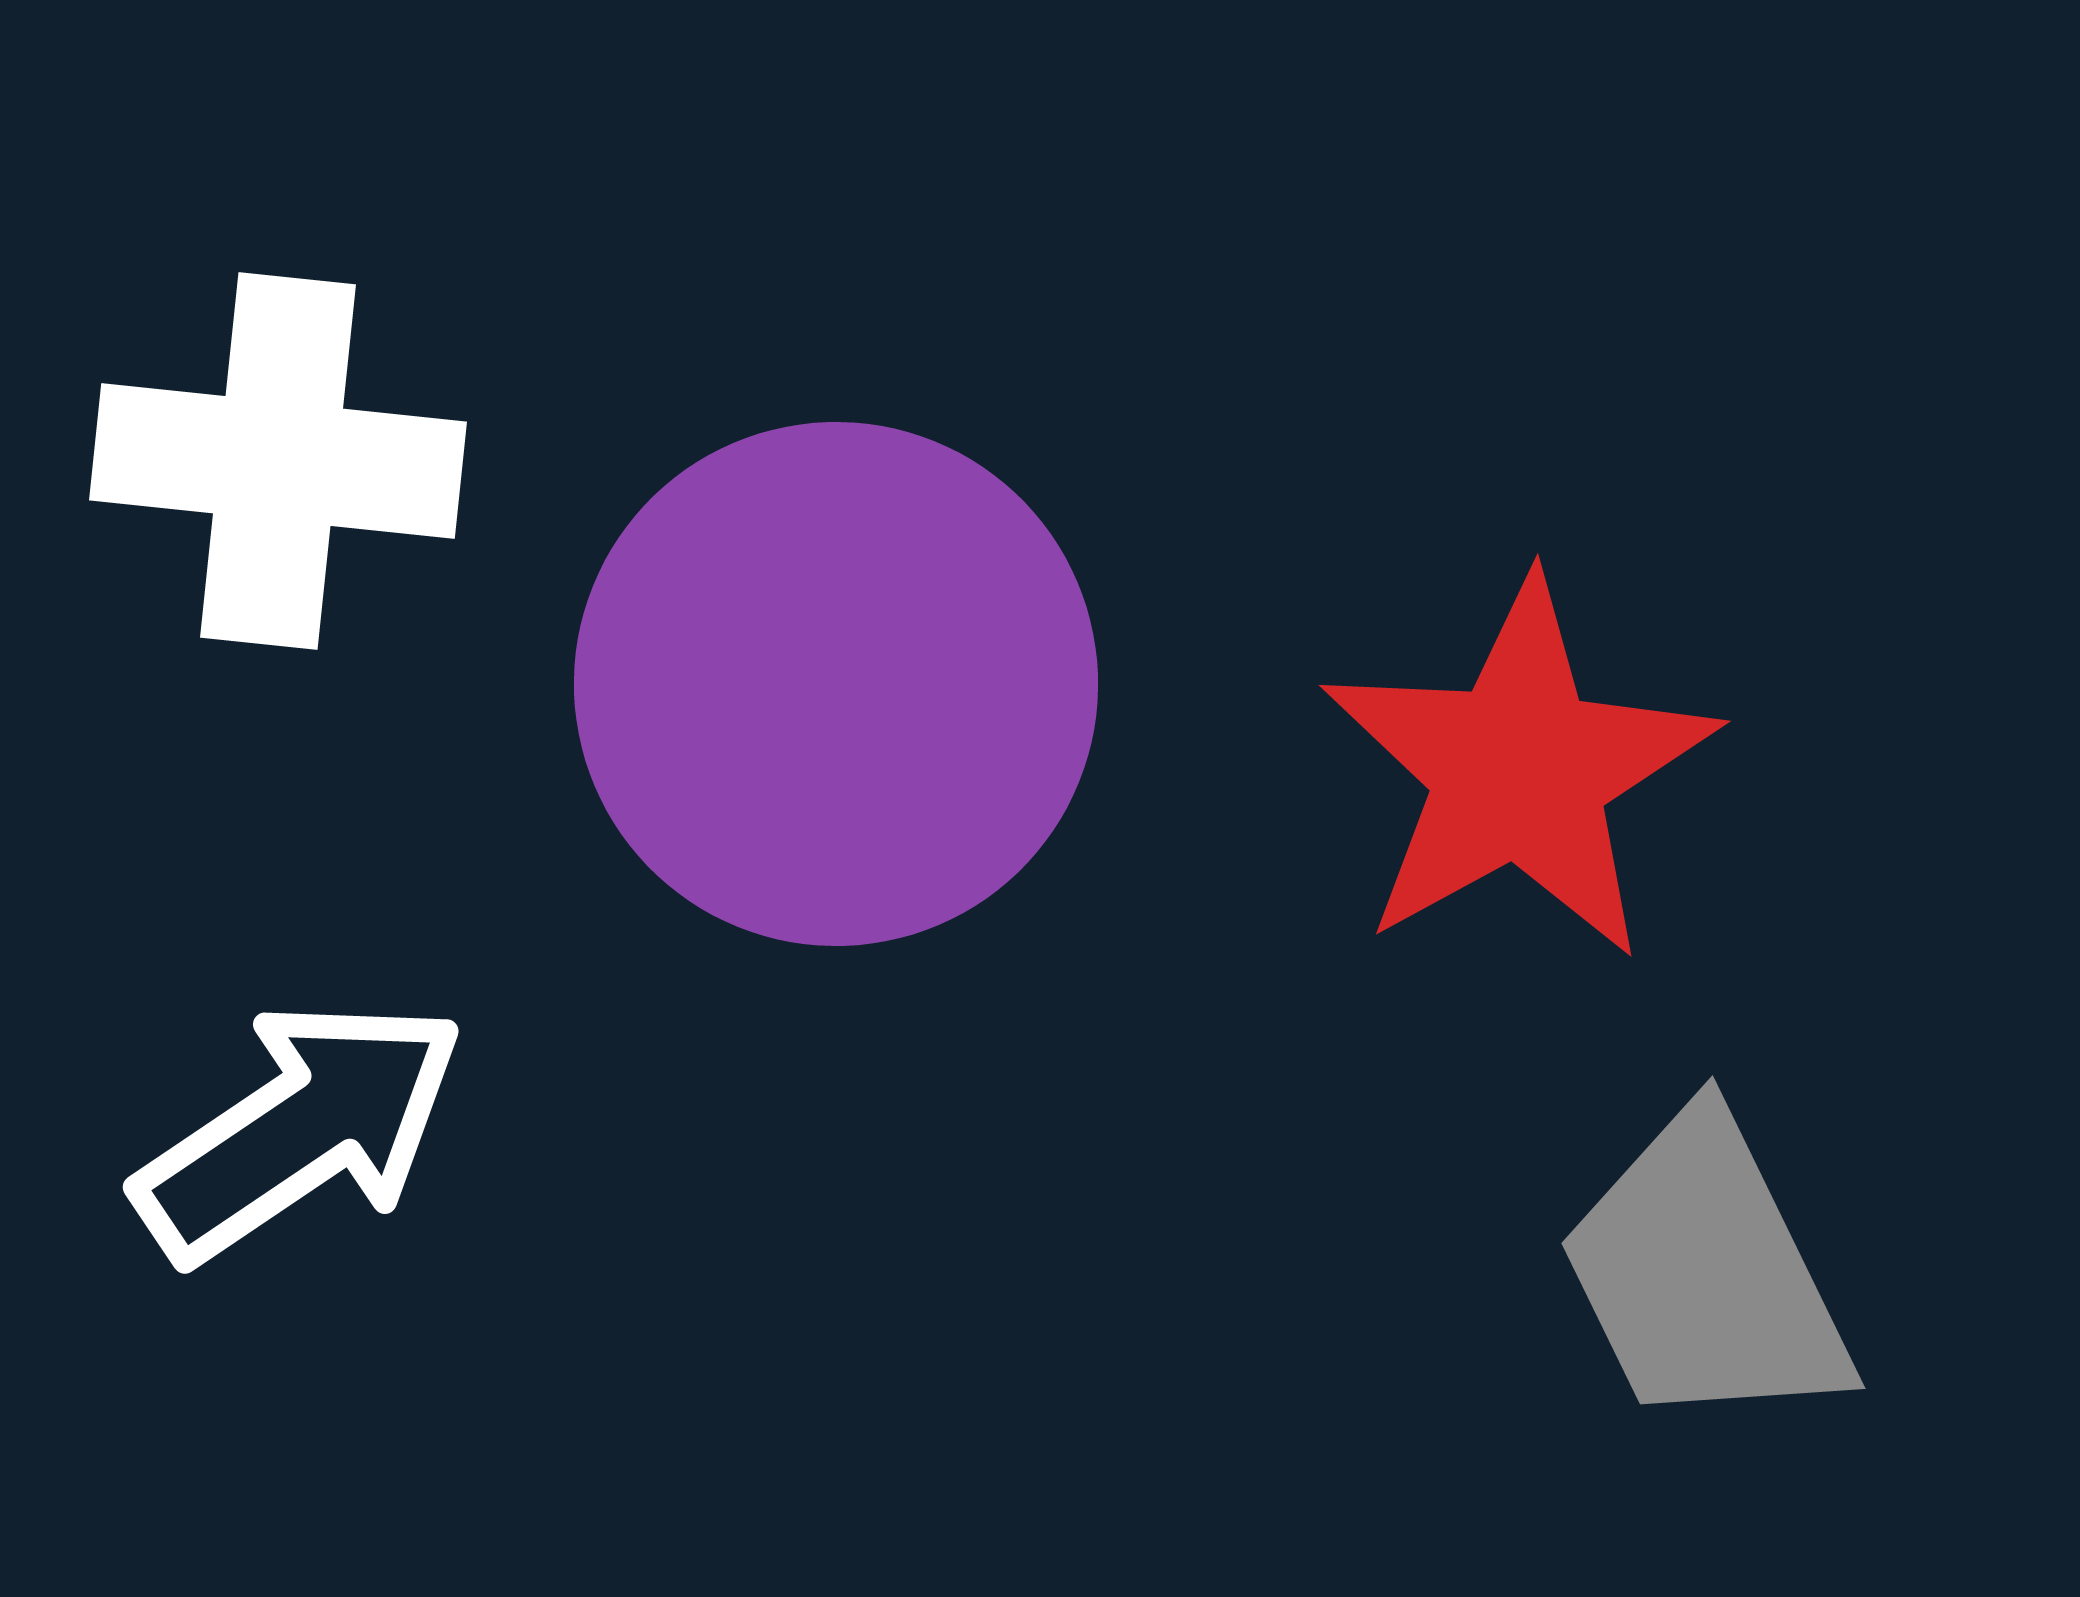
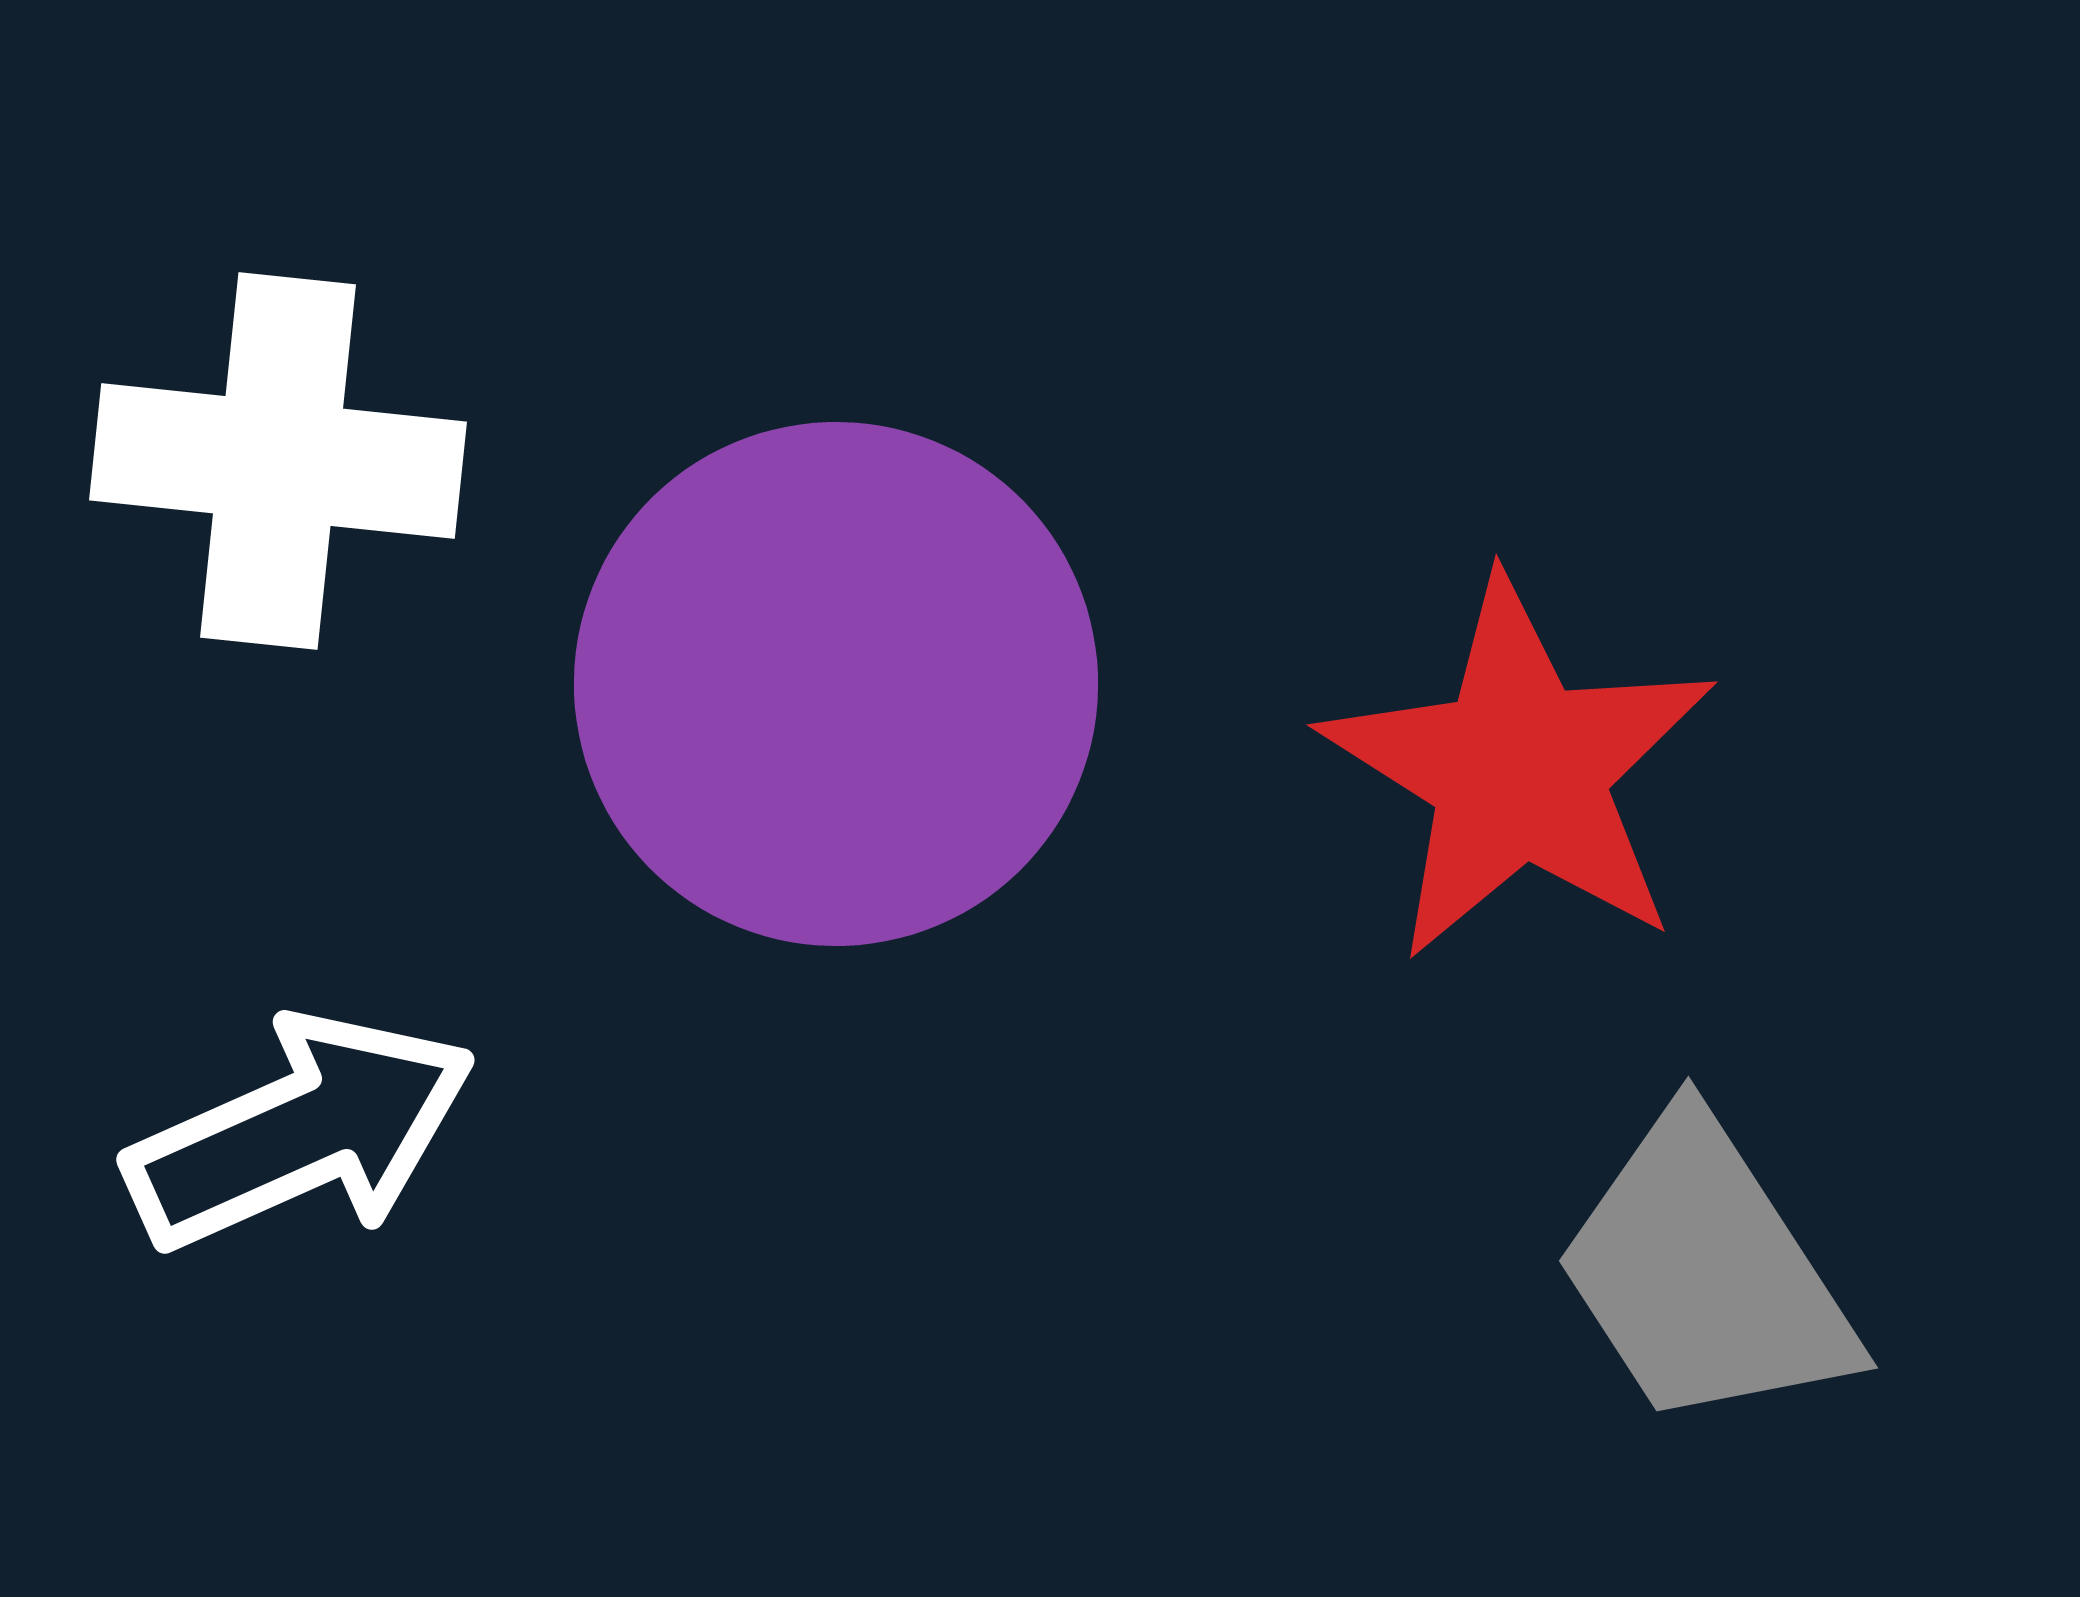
red star: rotated 11 degrees counterclockwise
white arrow: moved 1 px right, 2 px down; rotated 10 degrees clockwise
gray trapezoid: rotated 7 degrees counterclockwise
